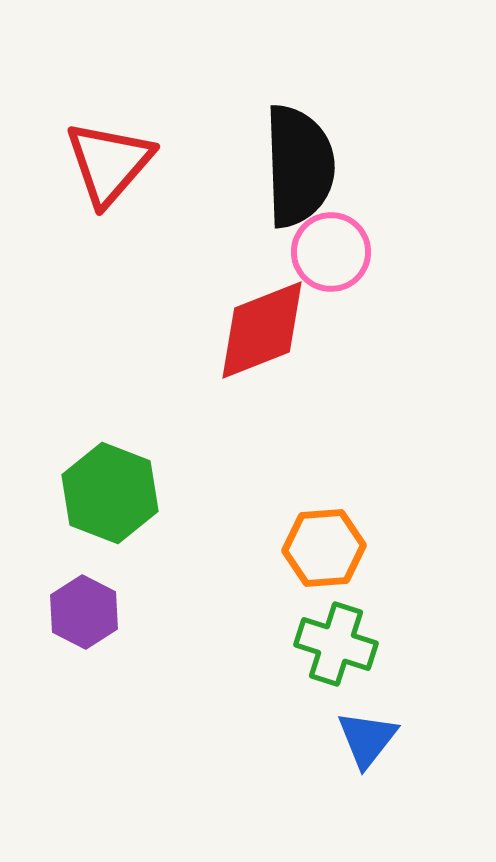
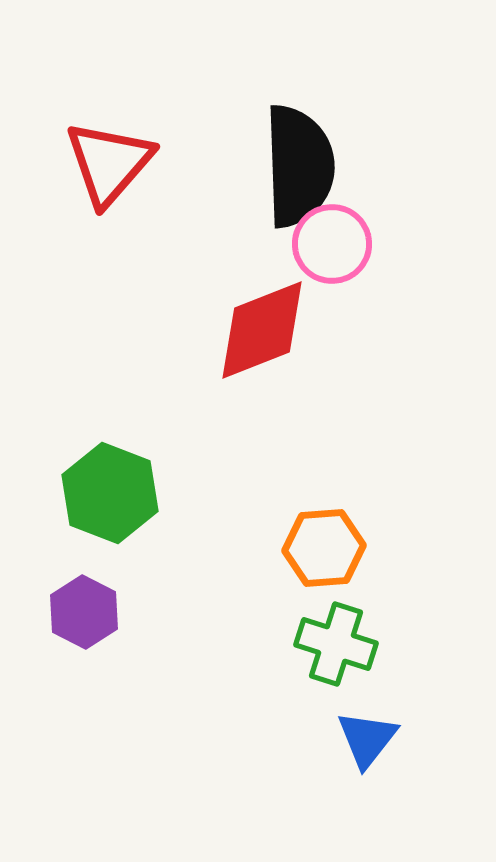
pink circle: moved 1 px right, 8 px up
